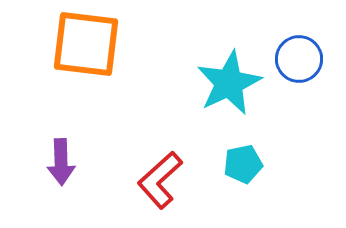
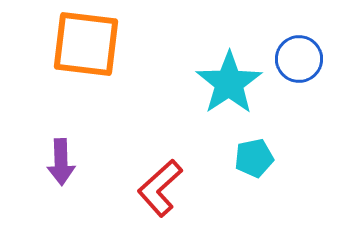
cyan star: rotated 8 degrees counterclockwise
cyan pentagon: moved 11 px right, 6 px up
red L-shape: moved 8 px down
